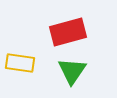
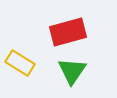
yellow rectangle: rotated 24 degrees clockwise
